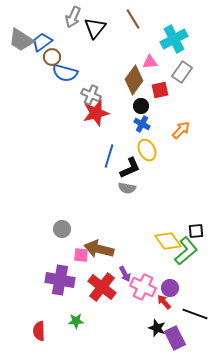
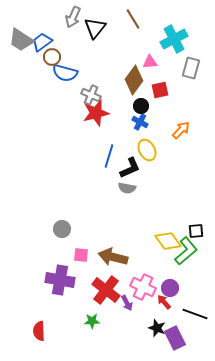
gray rectangle: moved 9 px right, 4 px up; rotated 20 degrees counterclockwise
blue cross: moved 2 px left, 2 px up
brown arrow: moved 14 px right, 8 px down
purple arrow: moved 2 px right, 29 px down
red cross: moved 4 px right, 3 px down
green star: moved 16 px right
